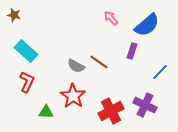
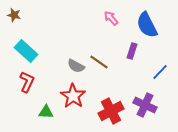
blue semicircle: rotated 104 degrees clockwise
